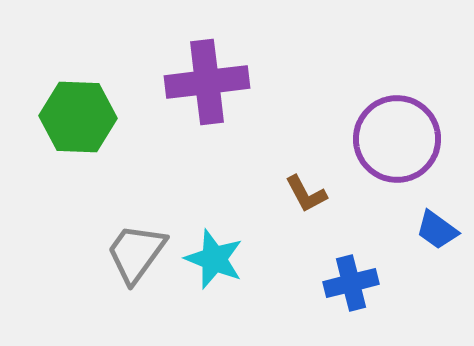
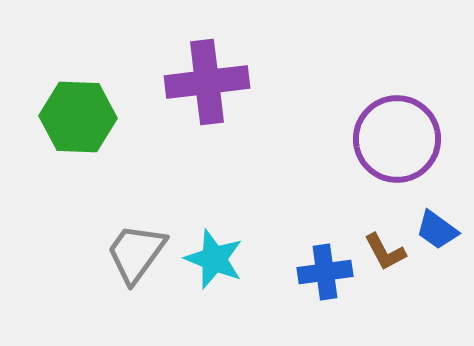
brown L-shape: moved 79 px right, 58 px down
blue cross: moved 26 px left, 11 px up; rotated 6 degrees clockwise
